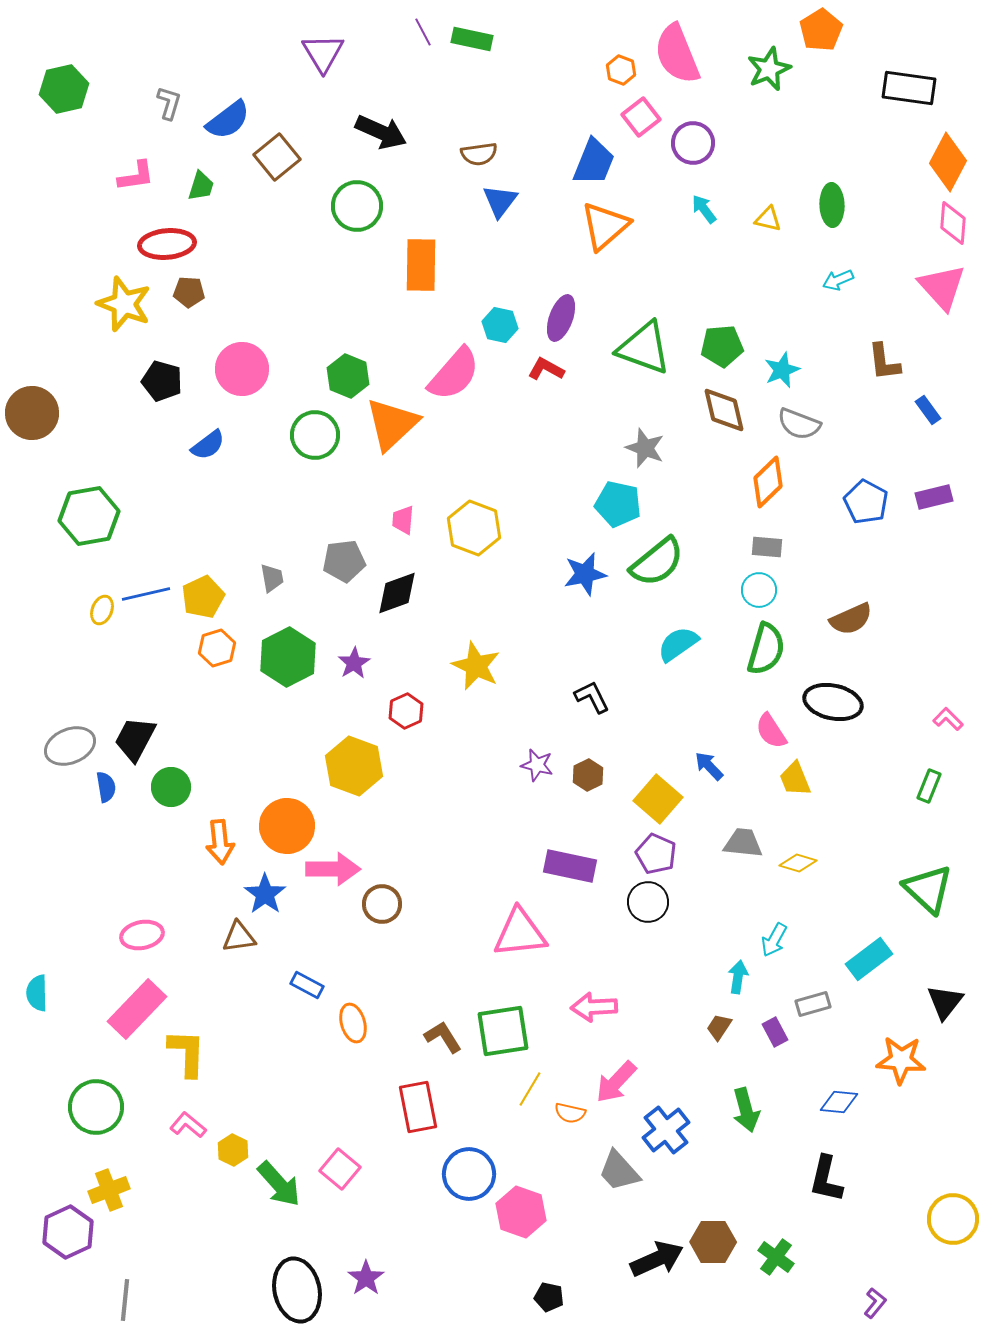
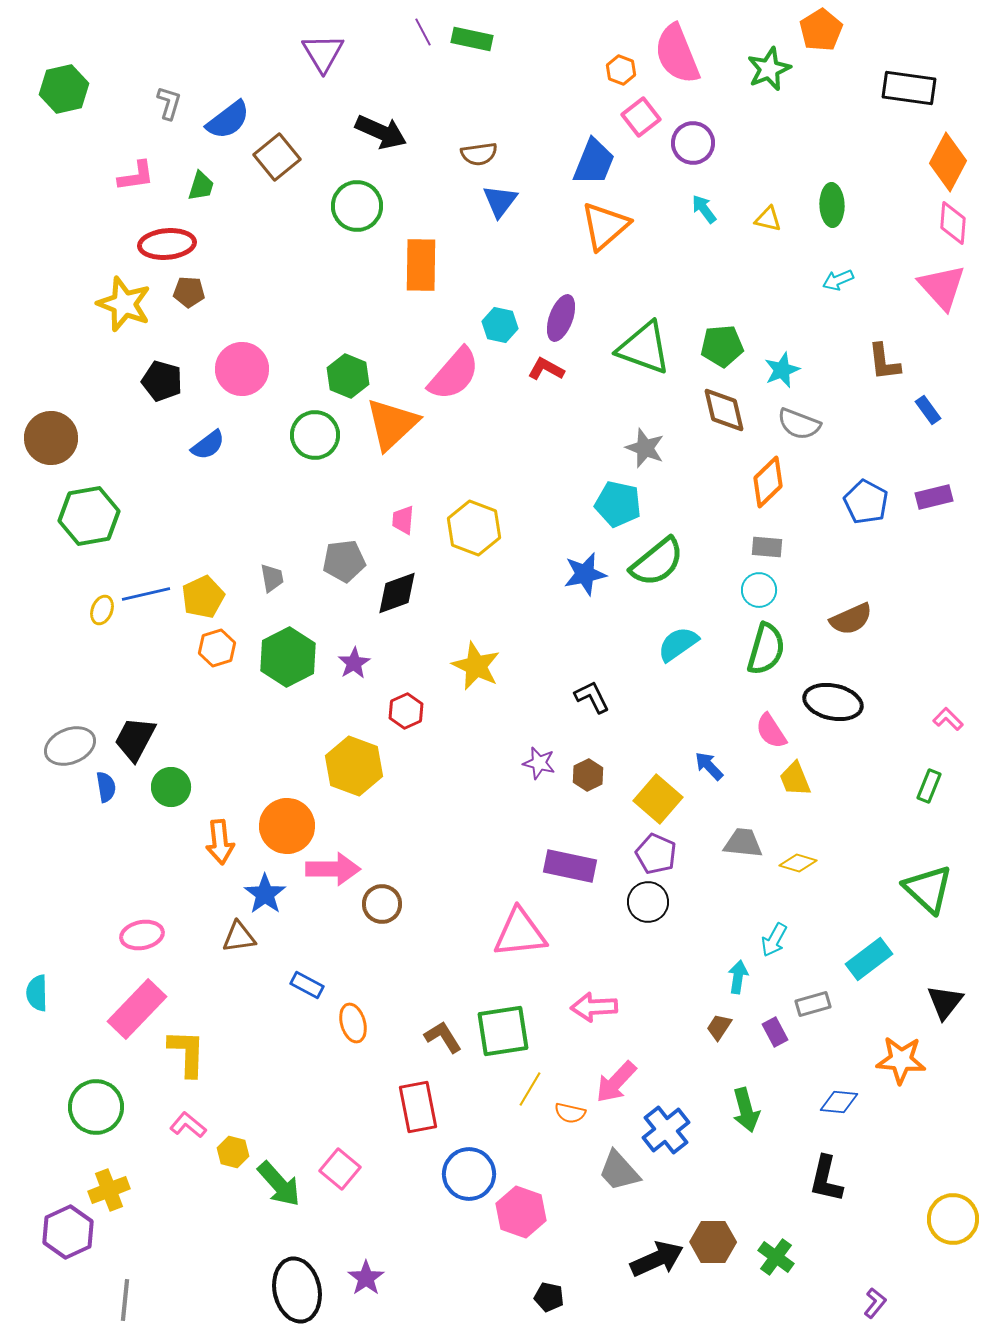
brown circle at (32, 413): moved 19 px right, 25 px down
purple star at (537, 765): moved 2 px right, 2 px up
yellow hexagon at (233, 1150): moved 2 px down; rotated 12 degrees counterclockwise
